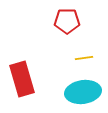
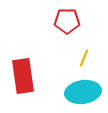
yellow line: rotated 60 degrees counterclockwise
red rectangle: moved 1 px right, 3 px up; rotated 8 degrees clockwise
